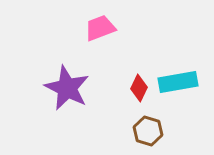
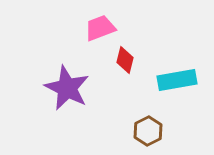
cyan rectangle: moved 1 px left, 2 px up
red diamond: moved 14 px left, 28 px up; rotated 12 degrees counterclockwise
brown hexagon: rotated 16 degrees clockwise
